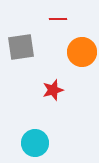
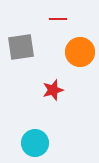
orange circle: moved 2 px left
